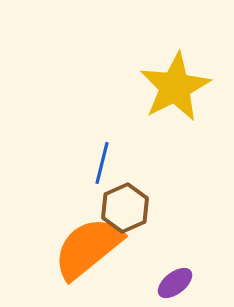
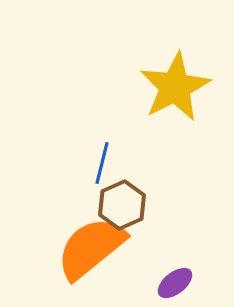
brown hexagon: moved 3 px left, 3 px up
orange semicircle: moved 3 px right
